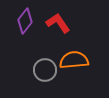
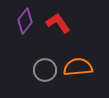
orange semicircle: moved 4 px right, 7 px down
